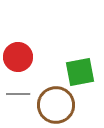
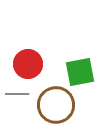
red circle: moved 10 px right, 7 px down
gray line: moved 1 px left
